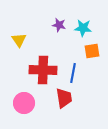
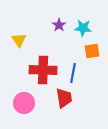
purple star: rotated 24 degrees clockwise
